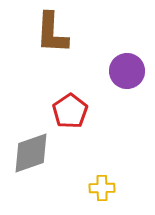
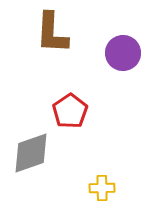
purple circle: moved 4 px left, 18 px up
